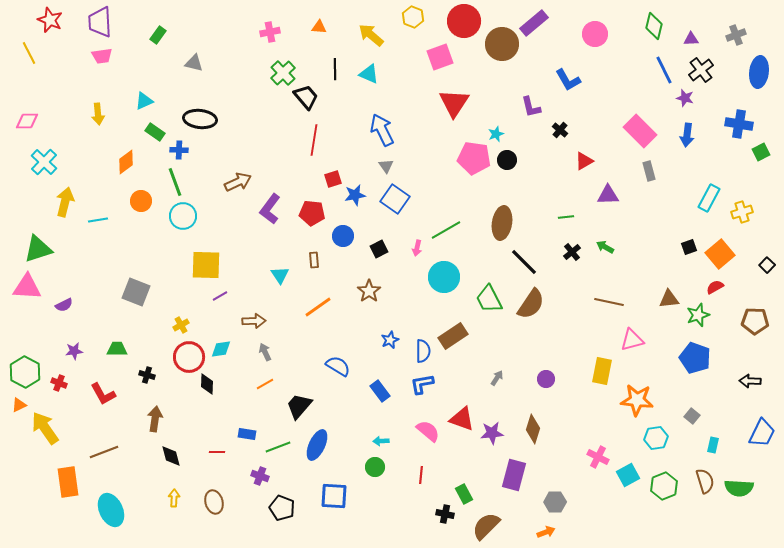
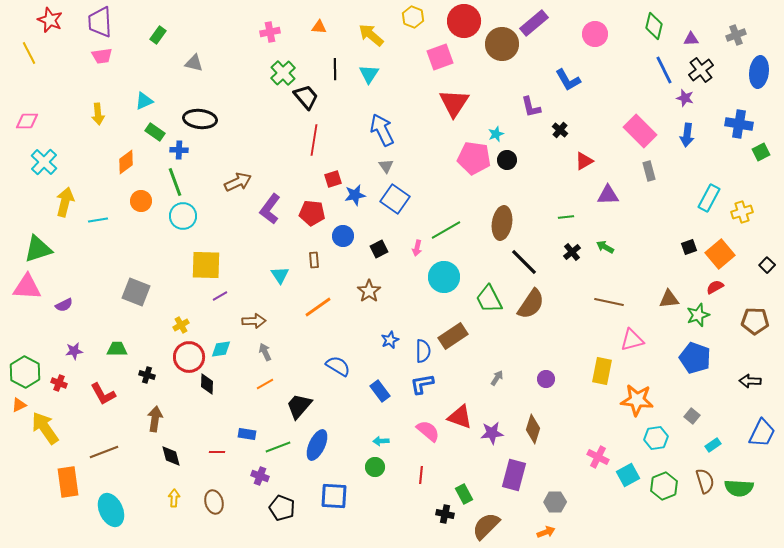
cyan triangle at (369, 74): rotated 40 degrees clockwise
red triangle at (462, 419): moved 2 px left, 2 px up
cyan rectangle at (713, 445): rotated 42 degrees clockwise
